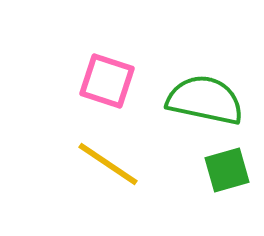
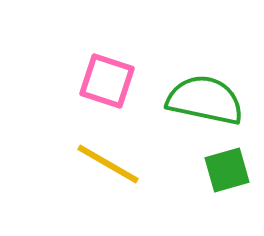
yellow line: rotated 4 degrees counterclockwise
